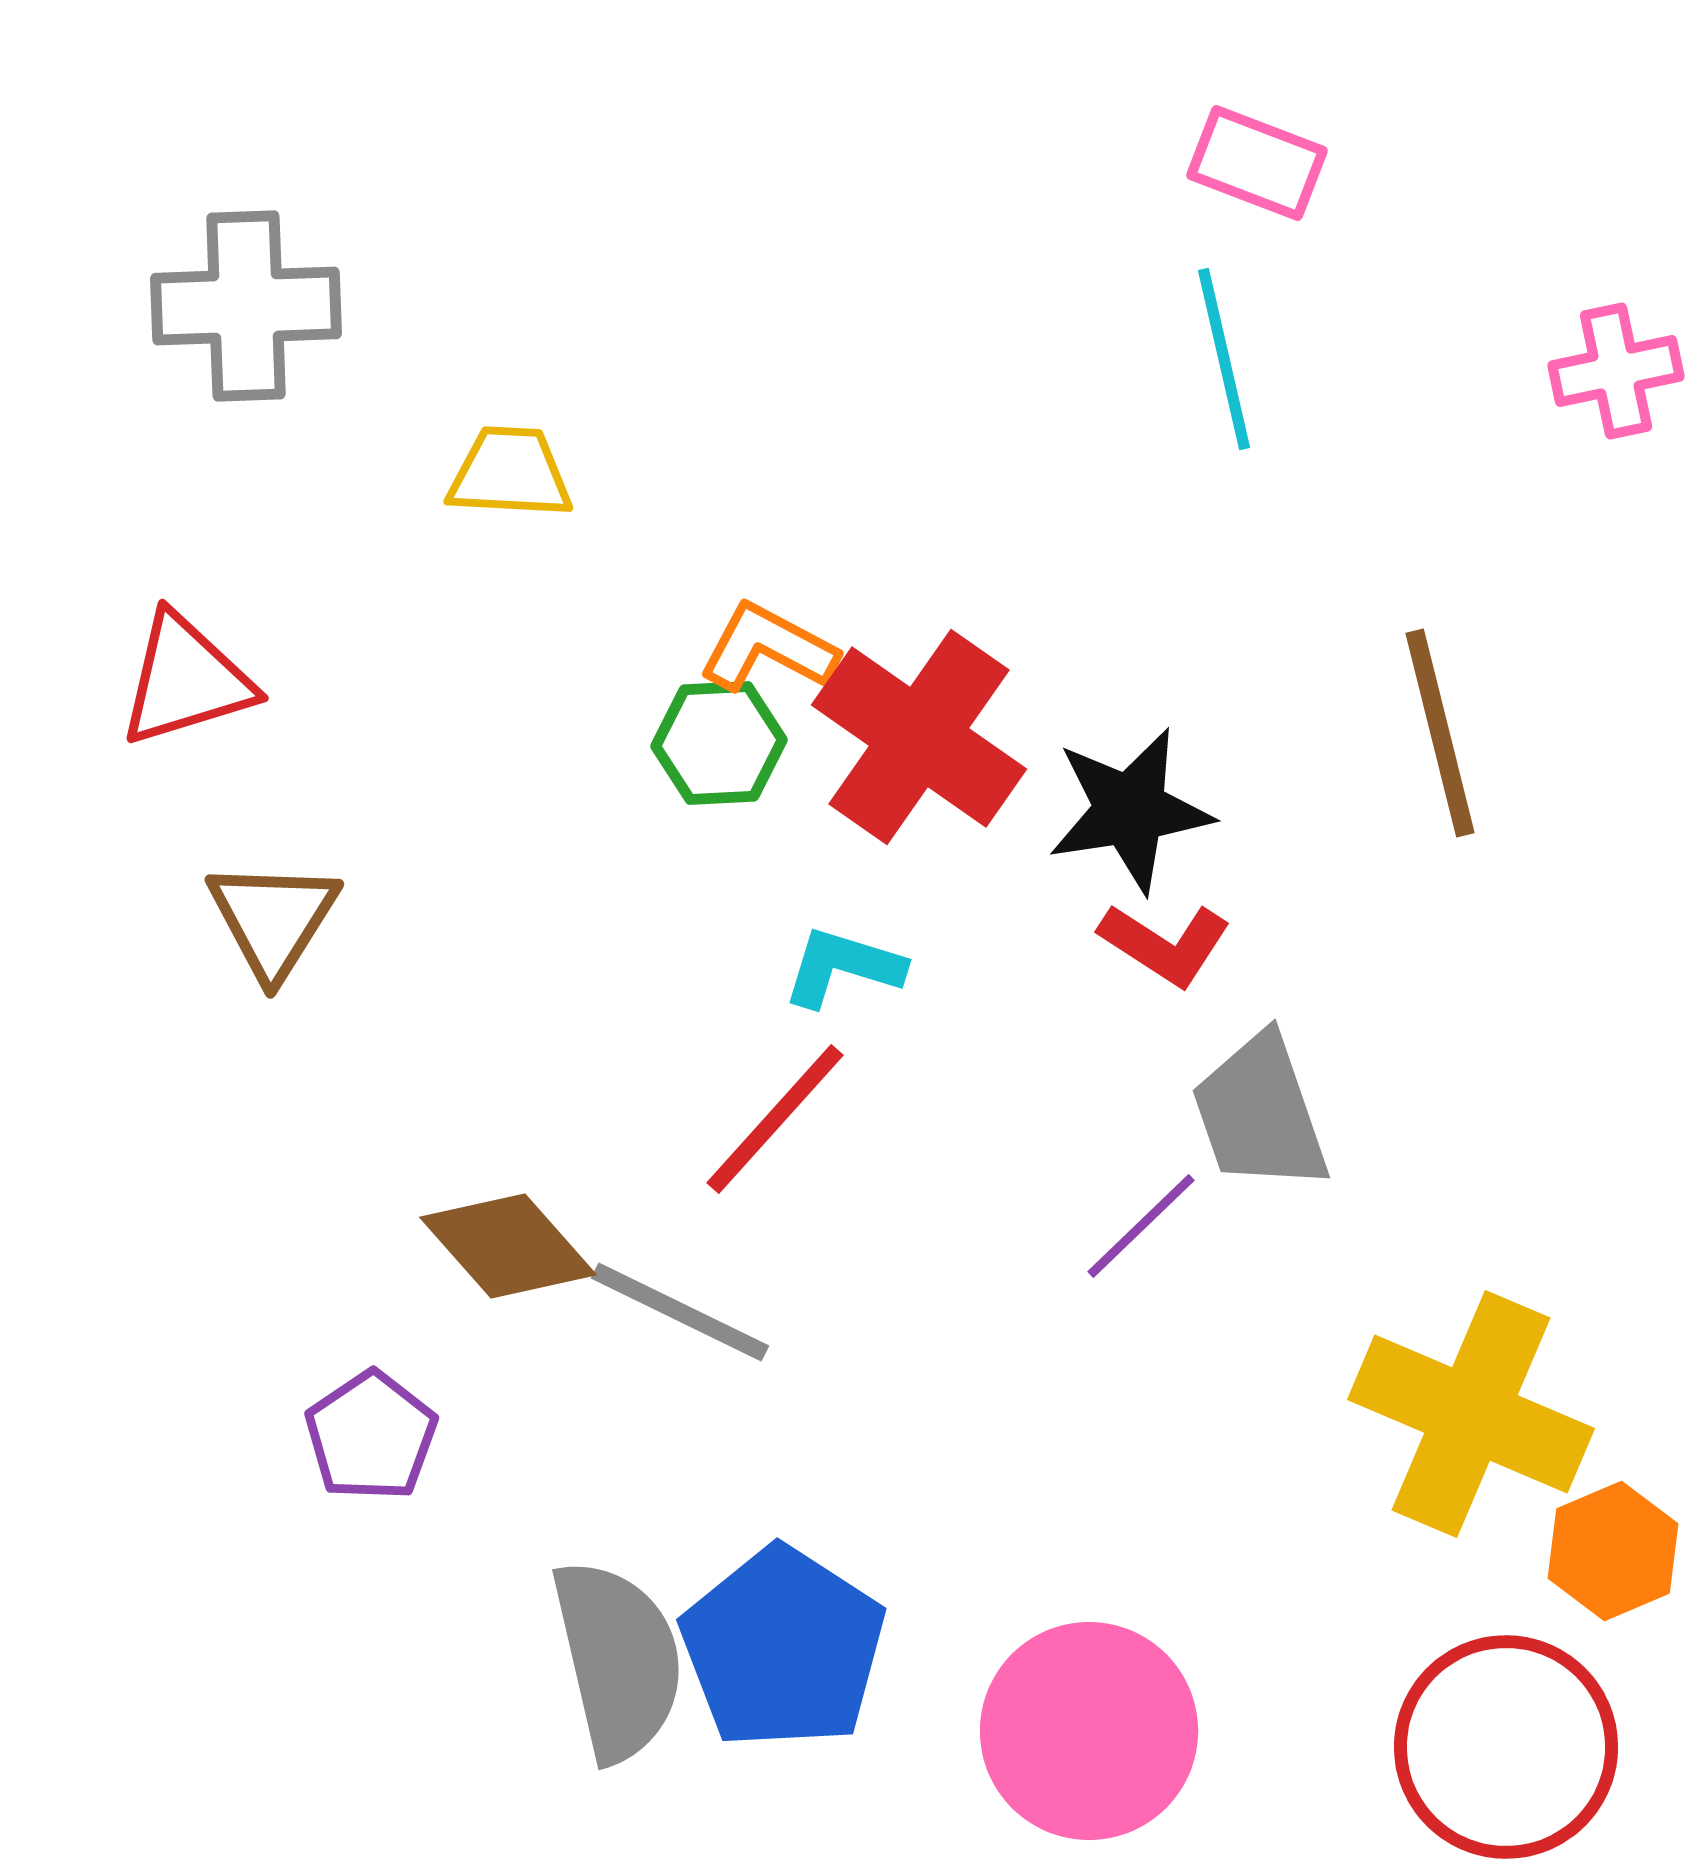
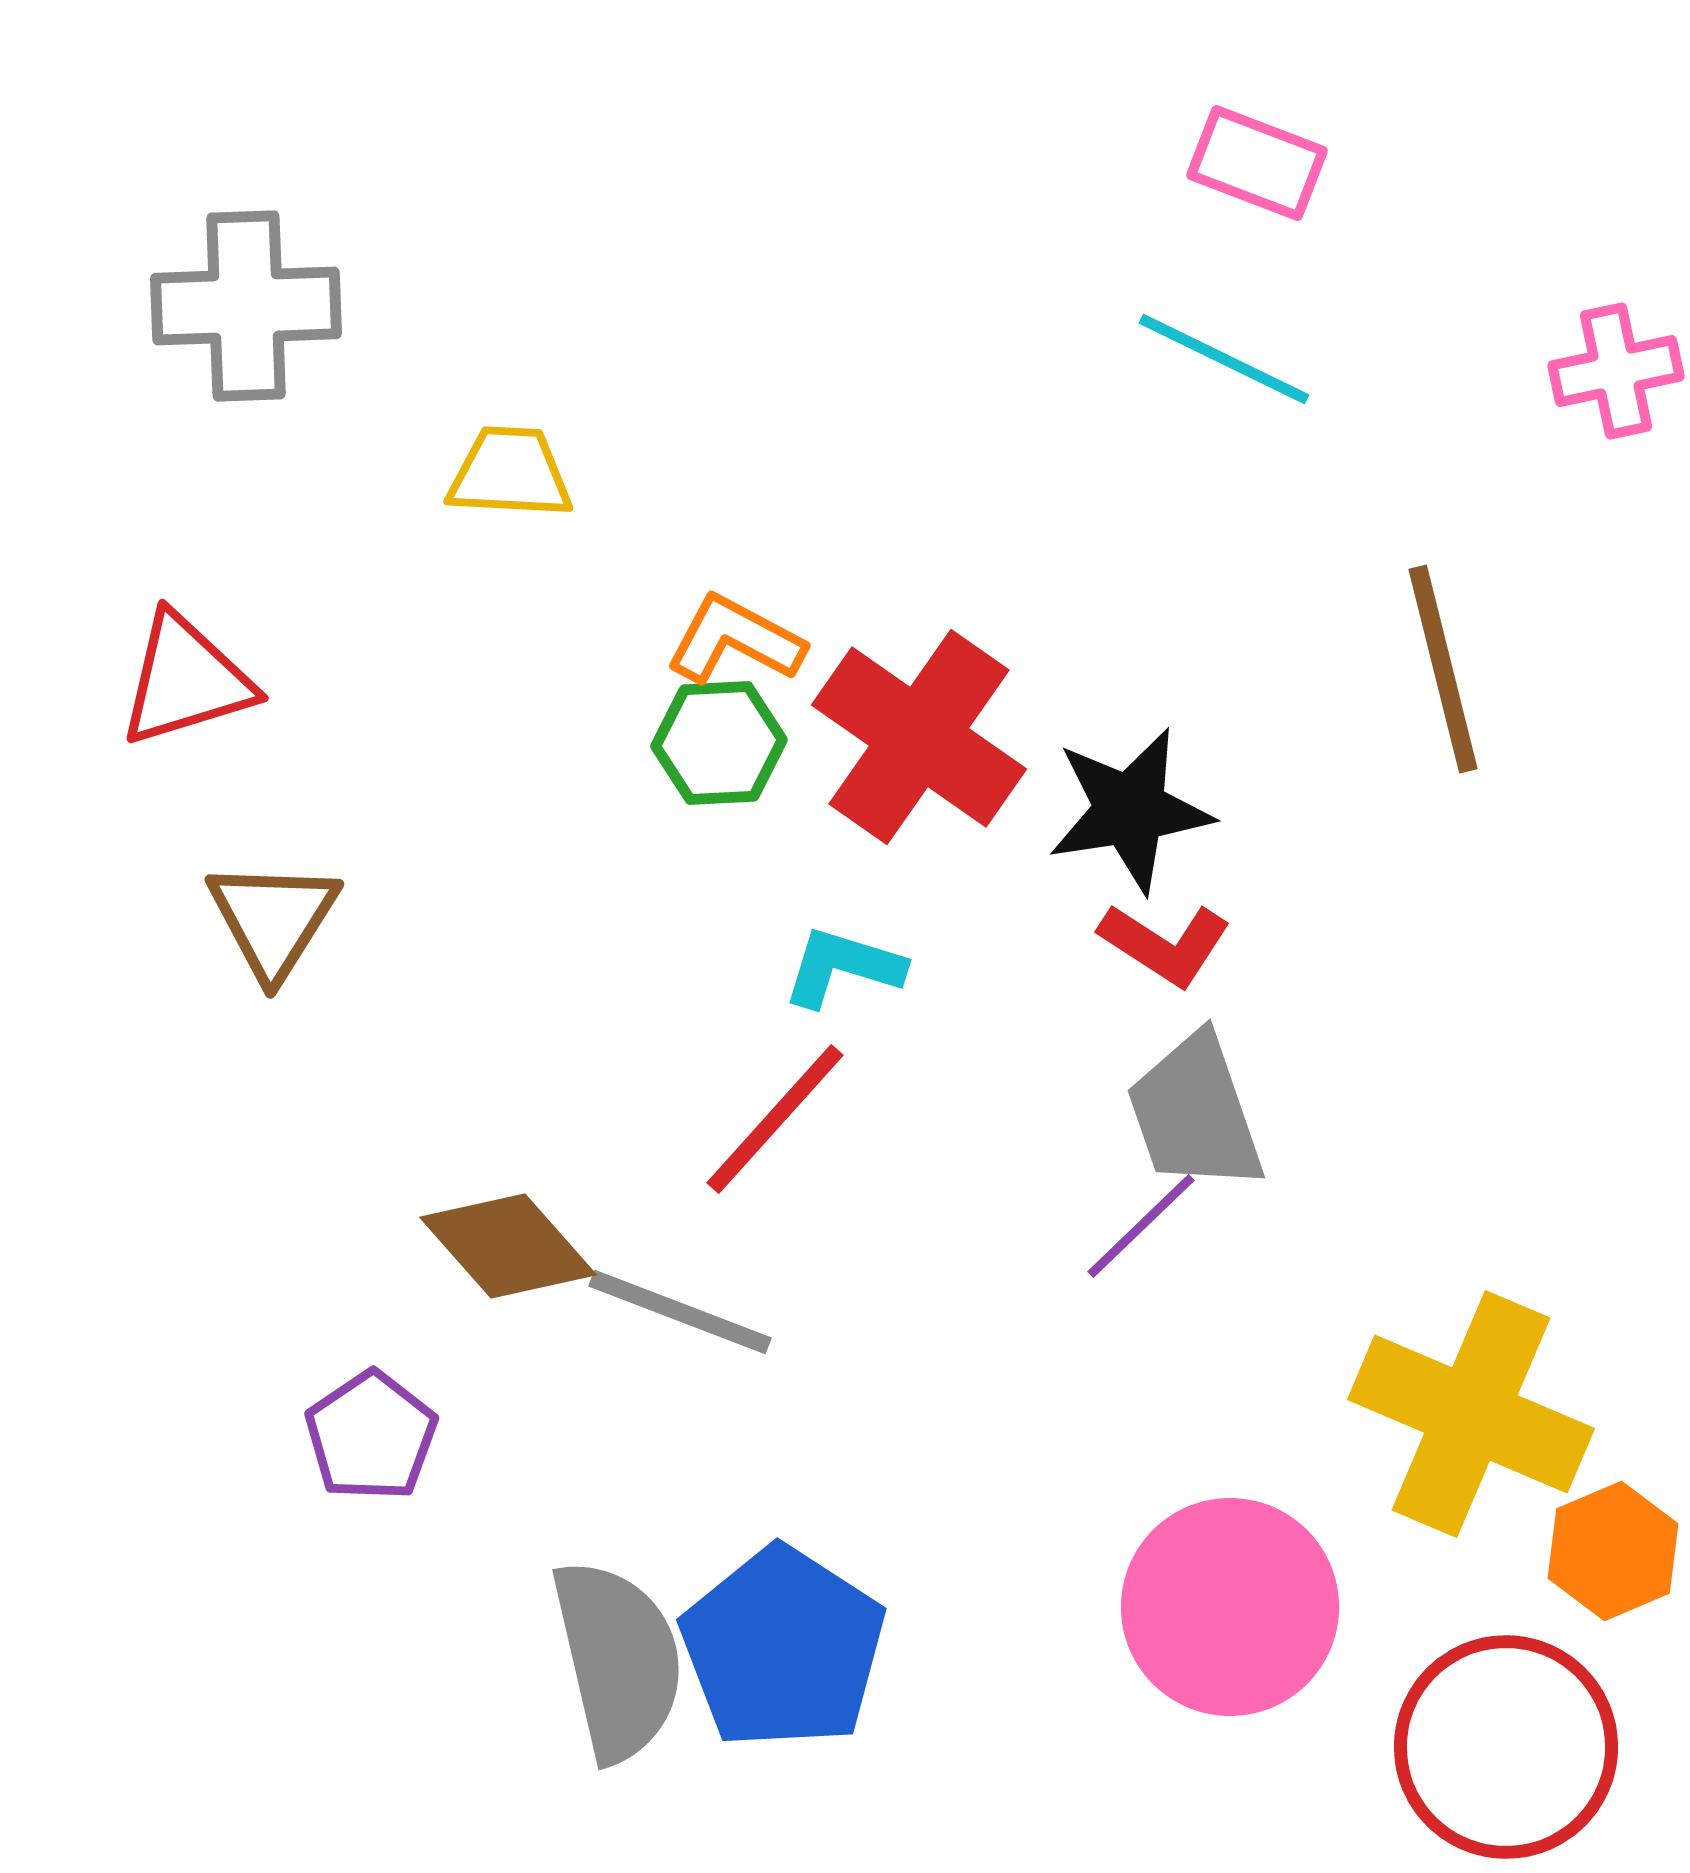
cyan line: rotated 51 degrees counterclockwise
orange L-shape: moved 33 px left, 8 px up
brown line: moved 3 px right, 64 px up
gray trapezoid: moved 65 px left
gray line: rotated 5 degrees counterclockwise
pink circle: moved 141 px right, 124 px up
